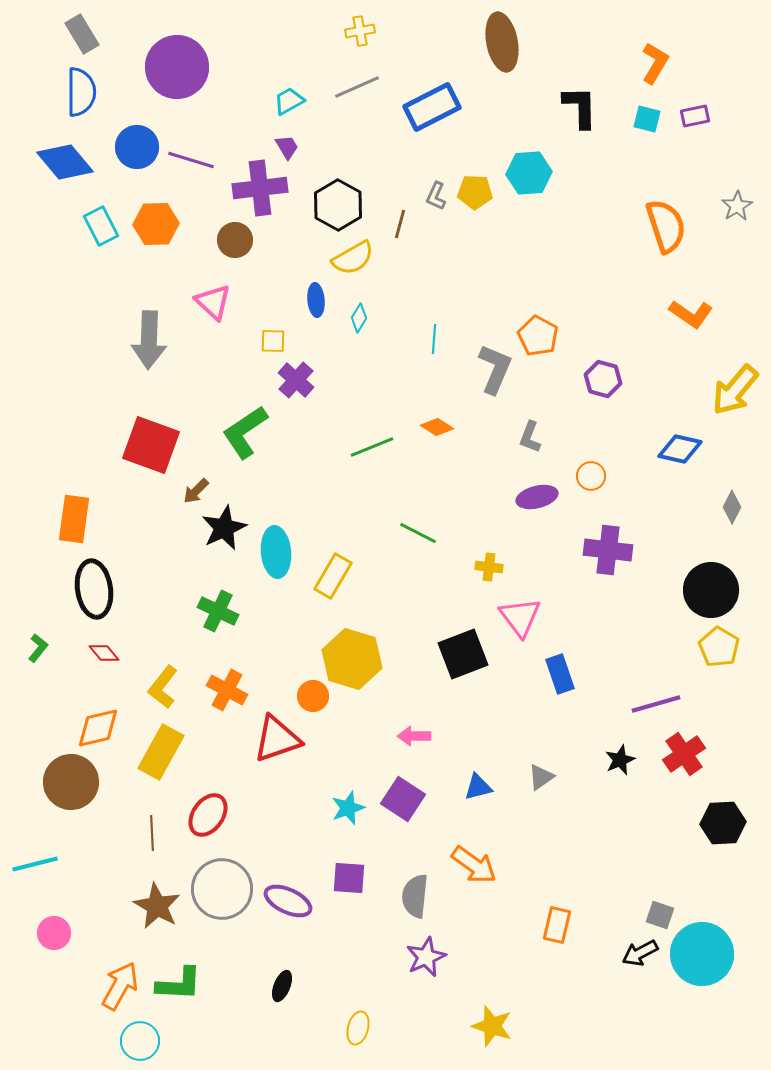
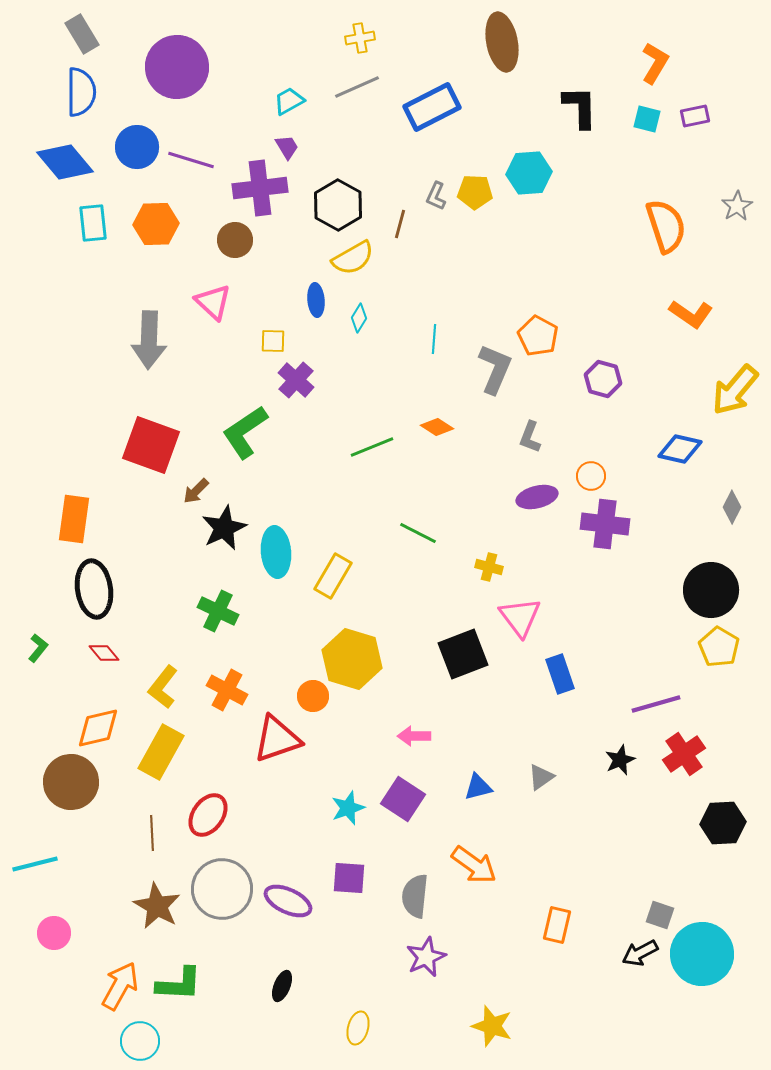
yellow cross at (360, 31): moved 7 px down
cyan rectangle at (101, 226): moved 8 px left, 3 px up; rotated 21 degrees clockwise
purple cross at (608, 550): moved 3 px left, 26 px up
yellow cross at (489, 567): rotated 8 degrees clockwise
